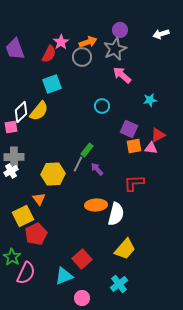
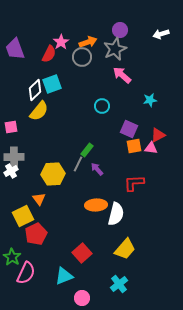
white diamond: moved 14 px right, 22 px up
red square: moved 6 px up
